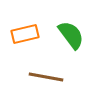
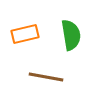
green semicircle: rotated 28 degrees clockwise
